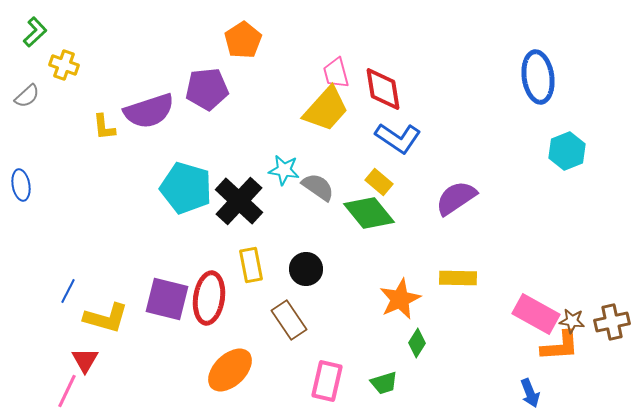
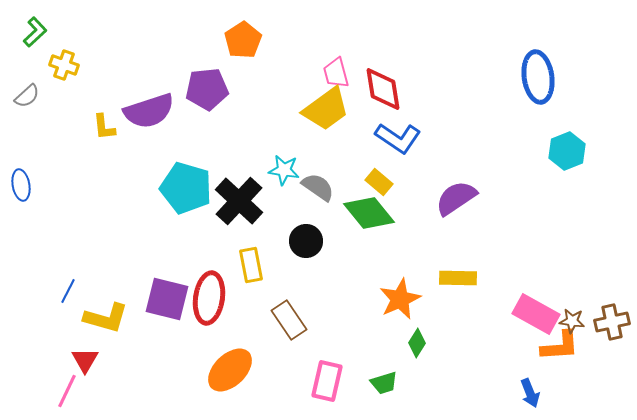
yellow trapezoid at (326, 109): rotated 12 degrees clockwise
black circle at (306, 269): moved 28 px up
